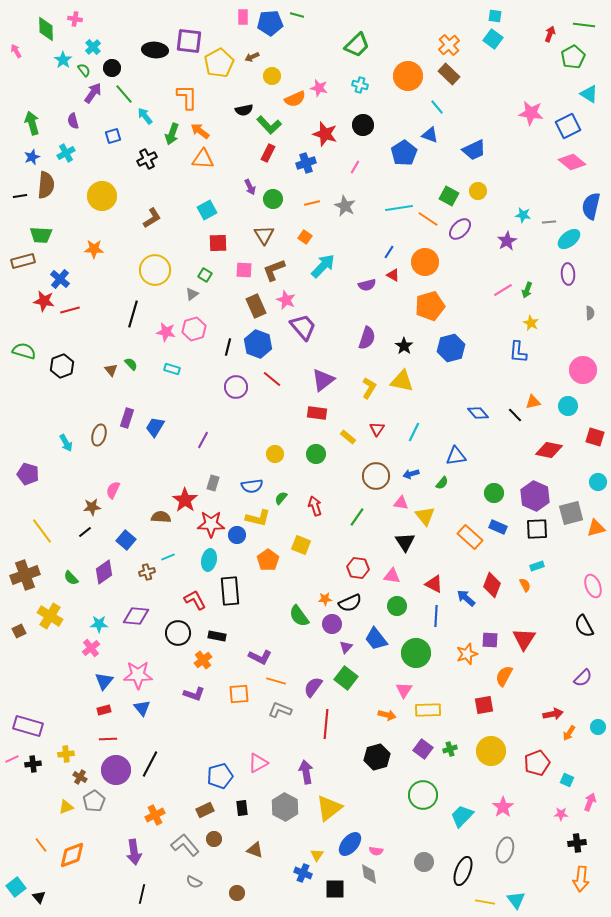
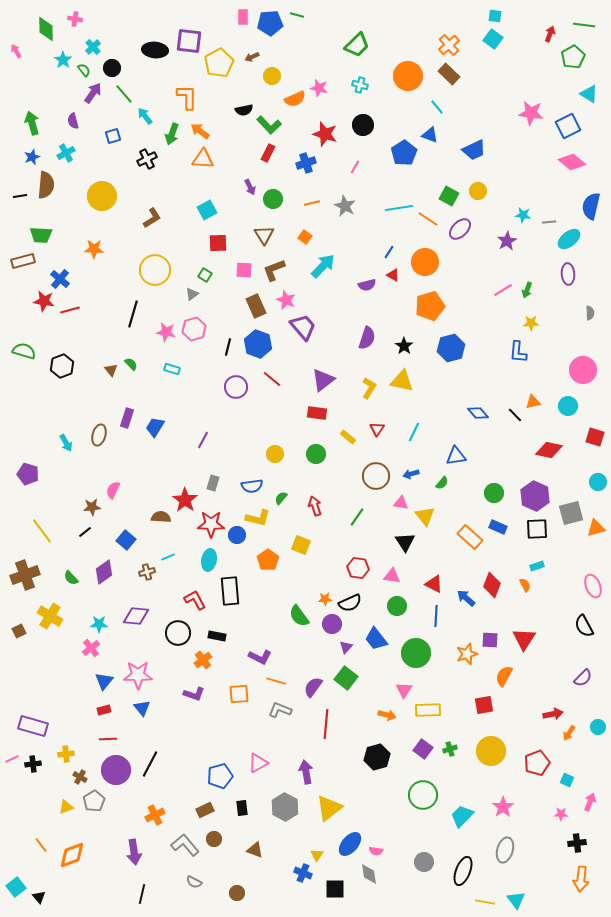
yellow star at (531, 323): rotated 28 degrees counterclockwise
purple rectangle at (28, 726): moved 5 px right
